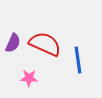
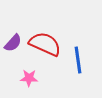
purple semicircle: rotated 18 degrees clockwise
